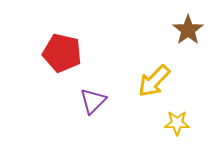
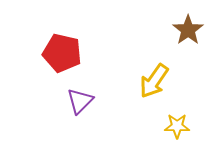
yellow arrow: rotated 9 degrees counterclockwise
purple triangle: moved 13 px left
yellow star: moved 3 px down
